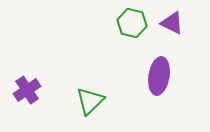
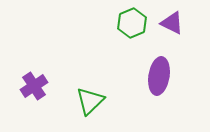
green hexagon: rotated 24 degrees clockwise
purple cross: moved 7 px right, 4 px up
